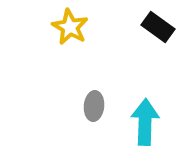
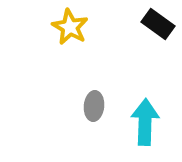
black rectangle: moved 3 px up
